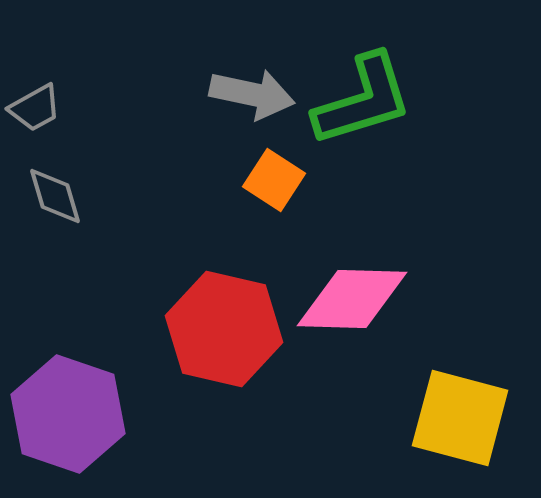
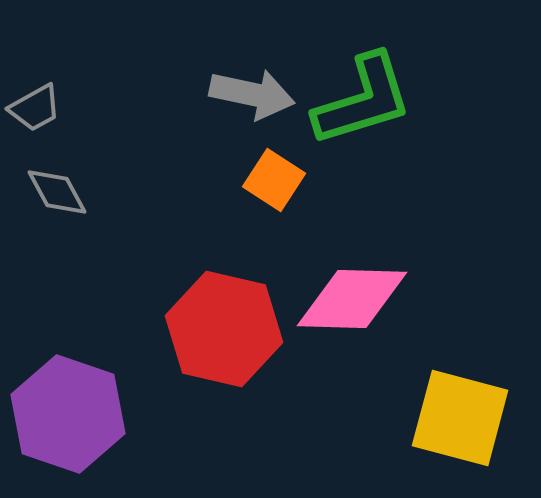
gray diamond: moved 2 px right, 4 px up; rotated 12 degrees counterclockwise
